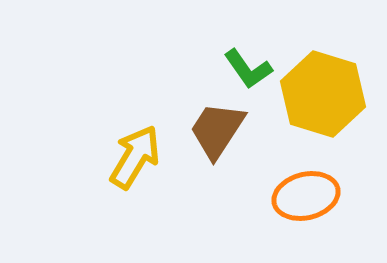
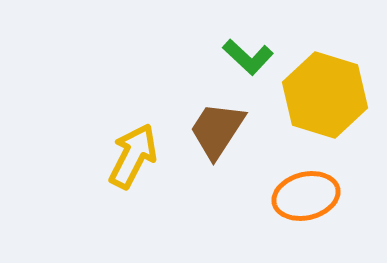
green L-shape: moved 12 px up; rotated 12 degrees counterclockwise
yellow hexagon: moved 2 px right, 1 px down
yellow arrow: moved 2 px left, 1 px up; rotated 4 degrees counterclockwise
